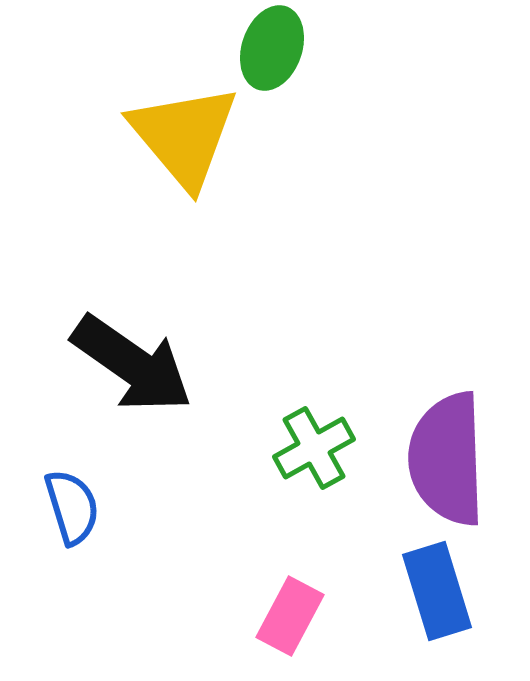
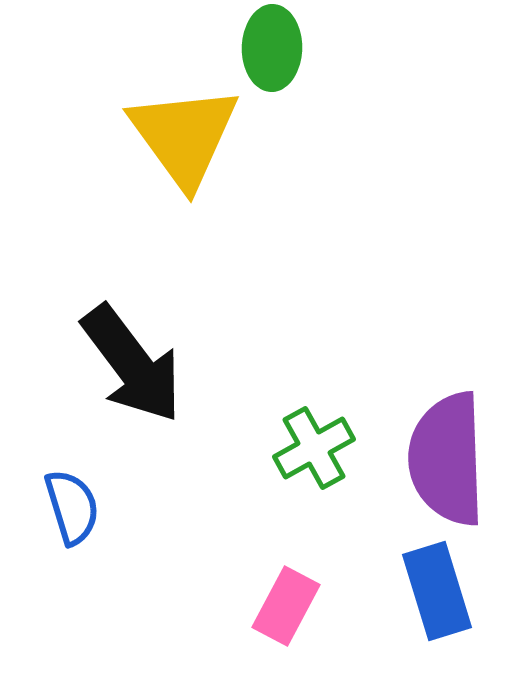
green ellipse: rotated 18 degrees counterclockwise
yellow triangle: rotated 4 degrees clockwise
black arrow: rotated 18 degrees clockwise
pink rectangle: moved 4 px left, 10 px up
